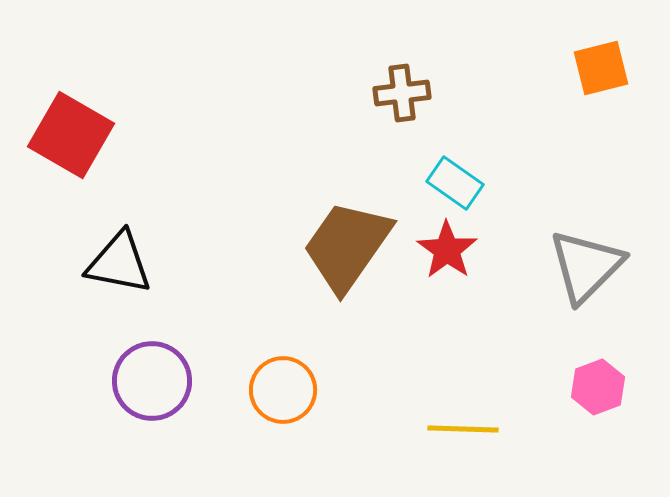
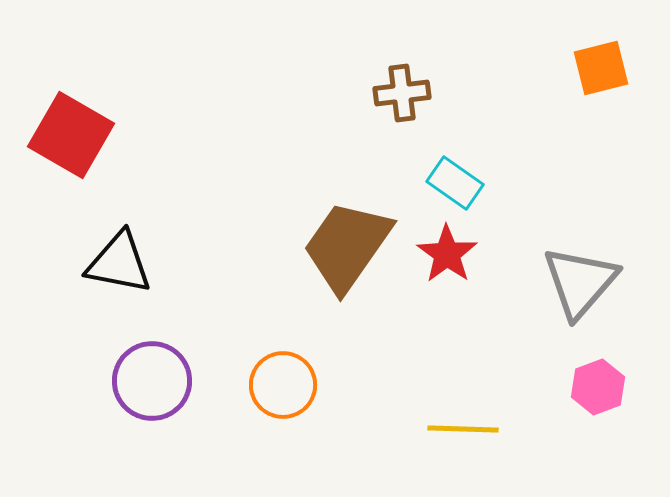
red star: moved 4 px down
gray triangle: moved 6 px left, 16 px down; rotated 4 degrees counterclockwise
orange circle: moved 5 px up
